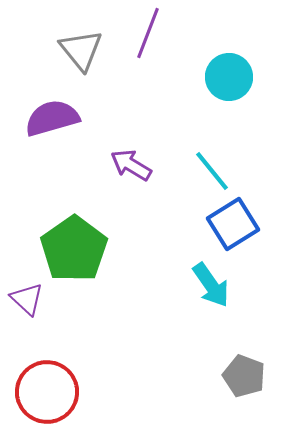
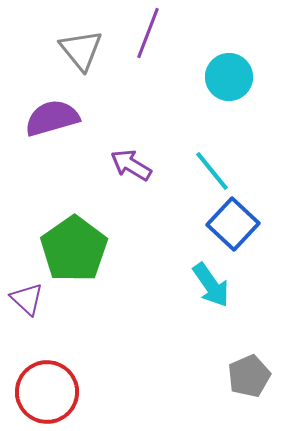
blue square: rotated 15 degrees counterclockwise
gray pentagon: moved 5 px right; rotated 27 degrees clockwise
